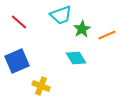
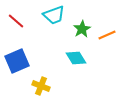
cyan trapezoid: moved 7 px left
red line: moved 3 px left, 1 px up
